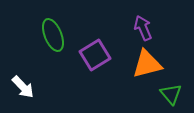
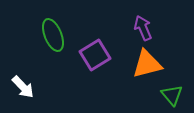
green triangle: moved 1 px right, 1 px down
